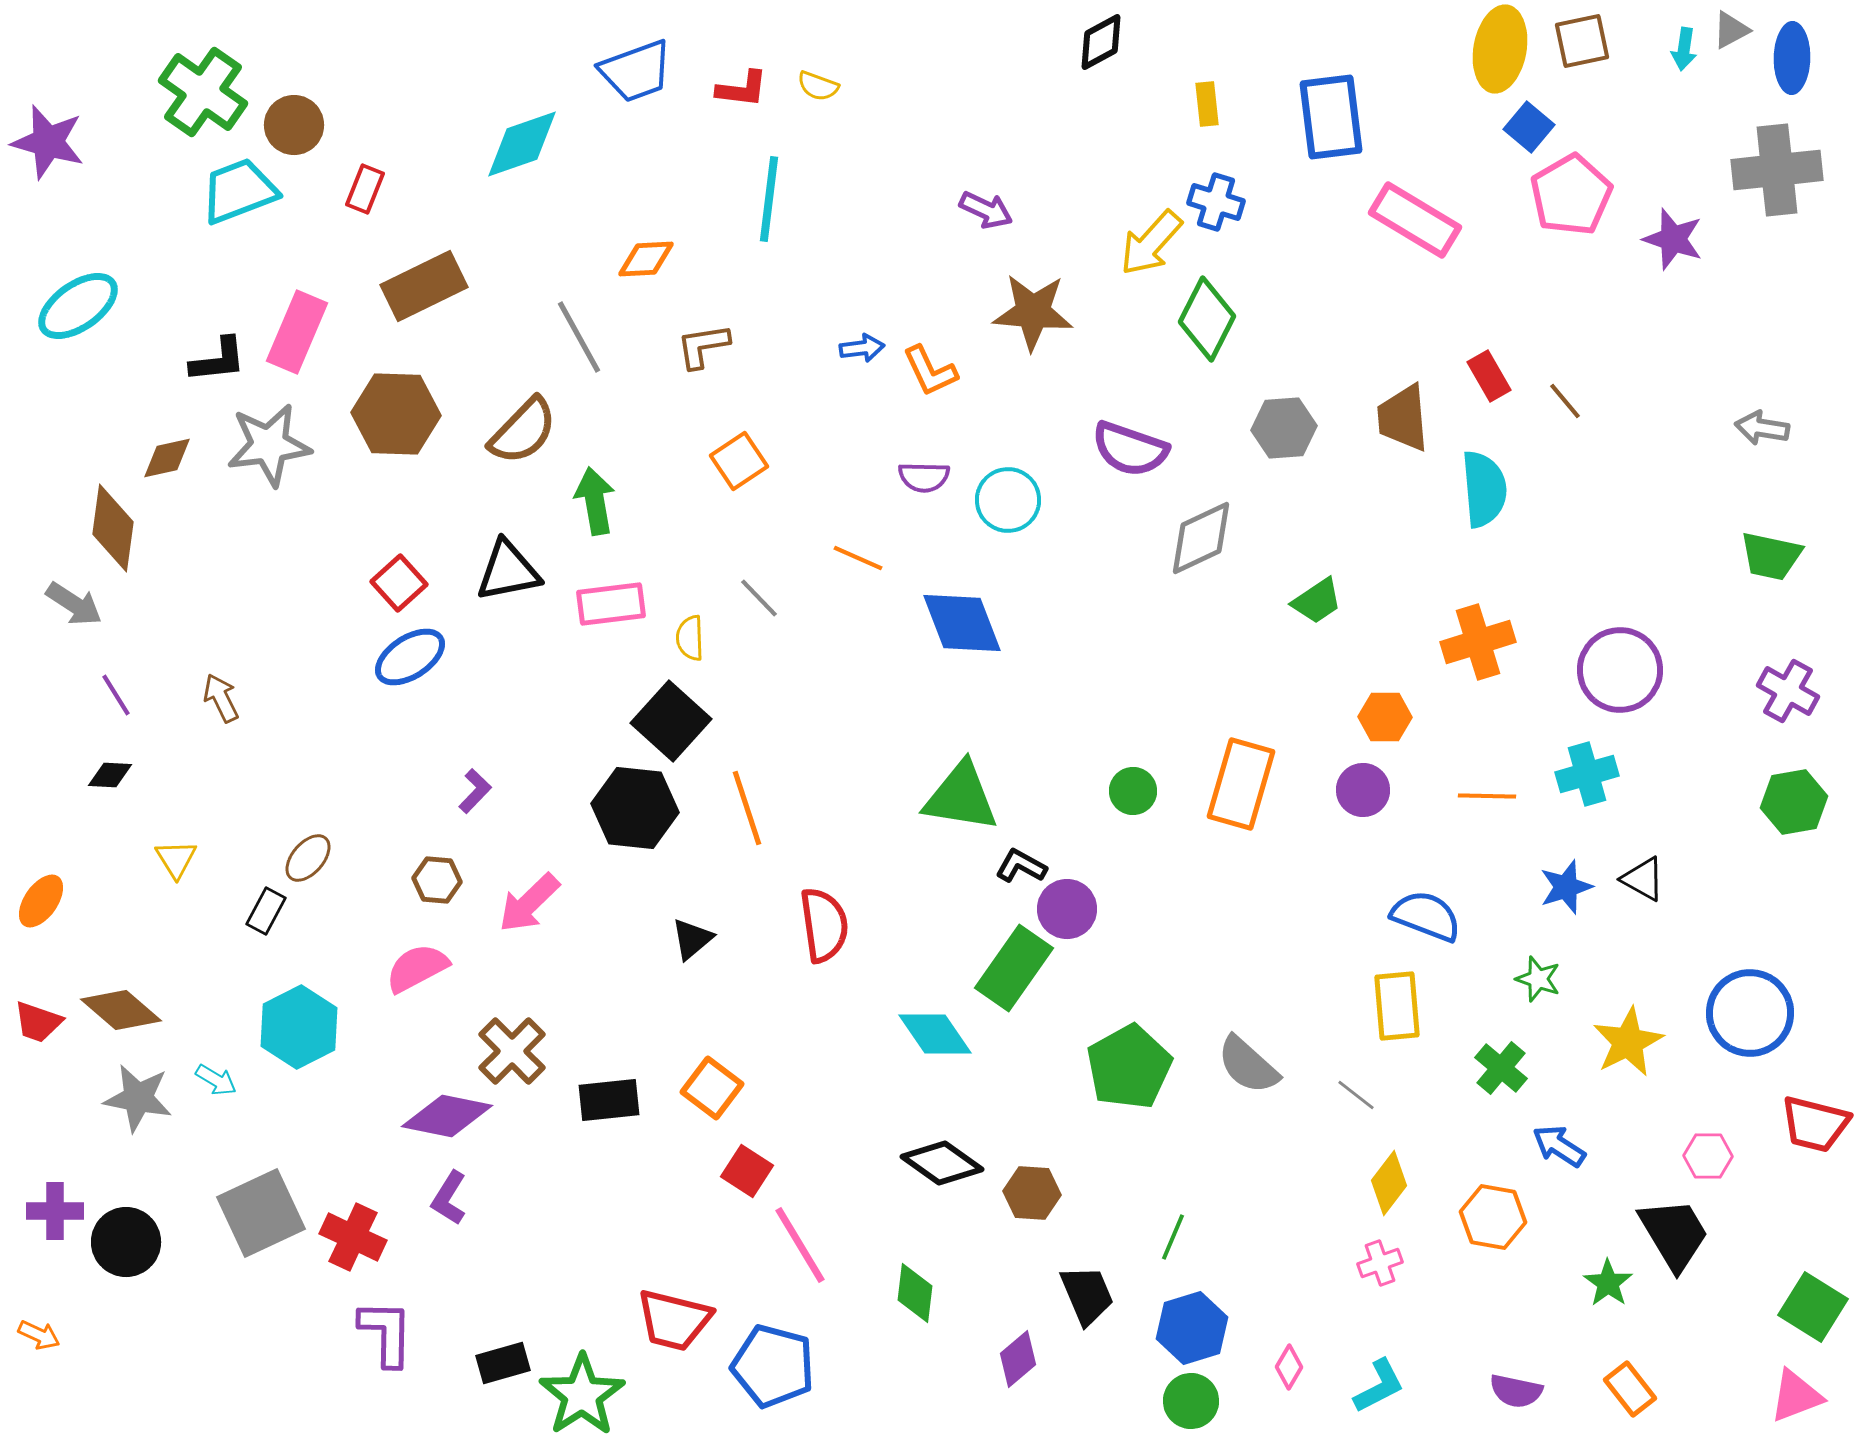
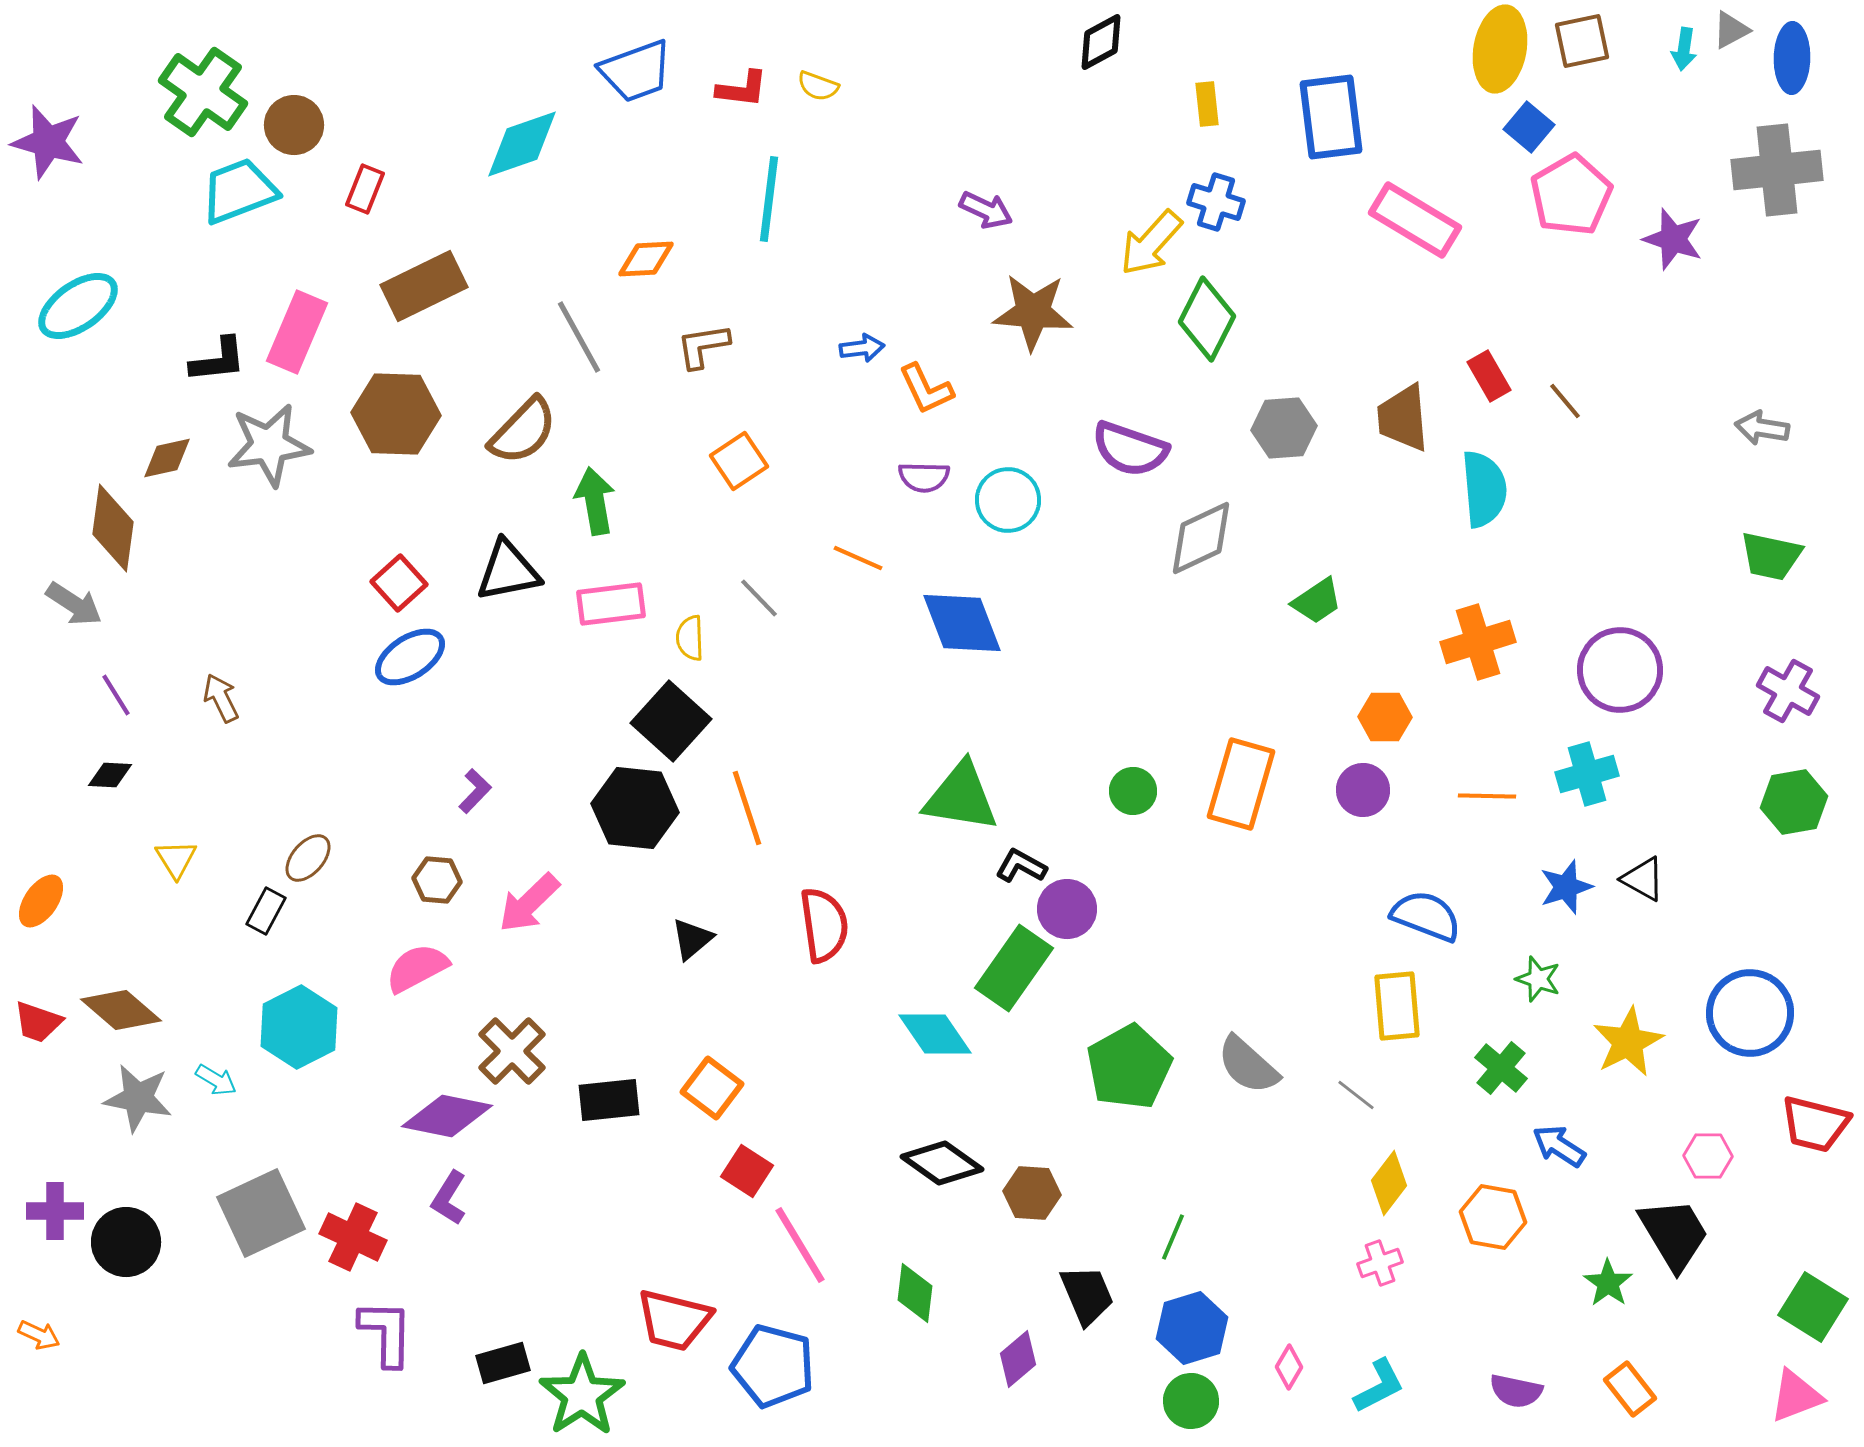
orange L-shape at (930, 371): moved 4 px left, 18 px down
